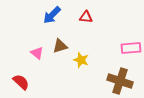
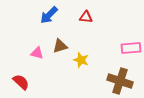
blue arrow: moved 3 px left
pink triangle: rotated 24 degrees counterclockwise
